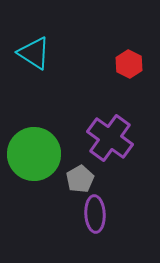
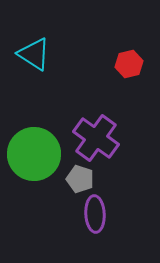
cyan triangle: moved 1 px down
red hexagon: rotated 20 degrees clockwise
purple cross: moved 14 px left
gray pentagon: rotated 24 degrees counterclockwise
